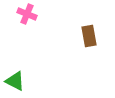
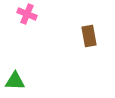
green triangle: rotated 25 degrees counterclockwise
